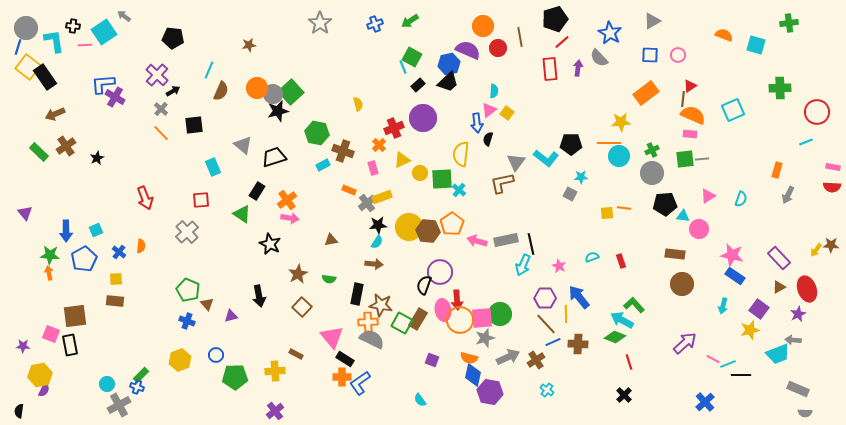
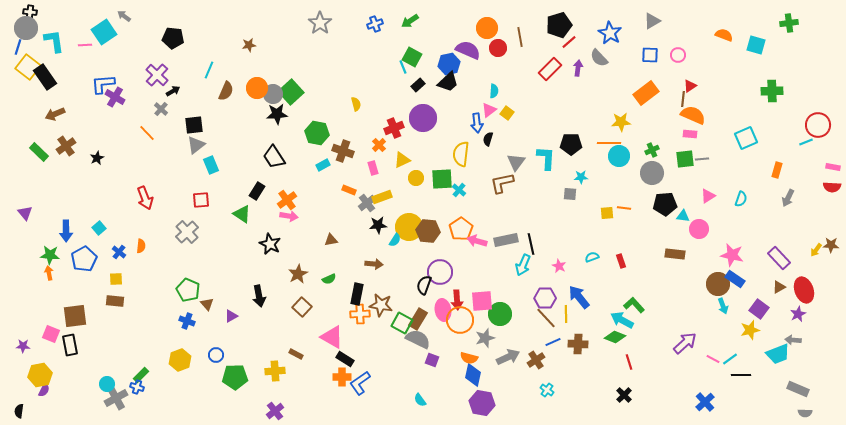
black pentagon at (555, 19): moved 4 px right, 6 px down
black cross at (73, 26): moved 43 px left, 14 px up
orange circle at (483, 26): moved 4 px right, 2 px down
red line at (562, 42): moved 7 px right
red rectangle at (550, 69): rotated 50 degrees clockwise
green cross at (780, 88): moved 8 px left, 3 px down
brown semicircle at (221, 91): moved 5 px right
yellow semicircle at (358, 104): moved 2 px left
cyan square at (733, 110): moved 13 px right, 28 px down
black star at (278, 111): moved 1 px left, 3 px down; rotated 10 degrees clockwise
red circle at (817, 112): moved 1 px right, 13 px down
orange line at (161, 133): moved 14 px left
gray triangle at (243, 145): moved 47 px left; rotated 42 degrees clockwise
black trapezoid at (274, 157): rotated 105 degrees counterclockwise
cyan L-shape at (546, 158): rotated 125 degrees counterclockwise
cyan rectangle at (213, 167): moved 2 px left, 2 px up
yellow circle at (420, 173): moved 4 px left, 5 px down
gray square at (570, 194): rotated 24 degrees counterclockwise
gray arrow at (788, 195): moved 3 px down
pink arrow at (290, 218): moved 1 px left, 2 px up
orange pentagon at (452, 224): moved 9 px right, 5 px down
cyan square at (96, 230): moved 3 px right, 2 px up; rotated 16 degrees counterclockwise
cyan semicircle at (377, 242): moved 18 px right, 2 px up
blue rectangle at (735, 276): moved 3 px down
green semicircle at (329, 279): rotated 32 degrees counterclockwise
brown circle at (682, 284): moved 36 px right
red ellipse at (807, 289): moved 3 px left, 1 px down
cyan arrow at (723, 306): rotated 35 degrees counterclockwise
purple triangle at (231, 316): rotated 16 degrees counterclockwise
pink square at (482, 318): moved 17 px up
orange cross at (368, 322): moved 8 px left, 8 px up
brown line at (546, 324): moved 6 px up
pink triangle at (332, 337): rotated 20 degrees counterclockwise
gray semicircle at (372, 339): moved 46 px right
cyan line at (728, 364): moved 2 px right, 5 px up; rotated 14 degrees counterclockwise
purple hexagon at (490, 392): moved 8 px left, 11 px down
gray cross at (119, 405): moved 3 px left, 7 px up
